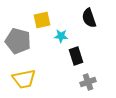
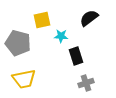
black semicircle: rotated 72 degrees clockwise
gray pentagon: moved 2 px down
gray cross: moved 2 px left, 1 px down
